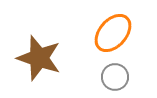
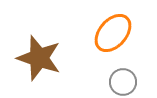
gray circle: moved 8 px right, 5 px down
